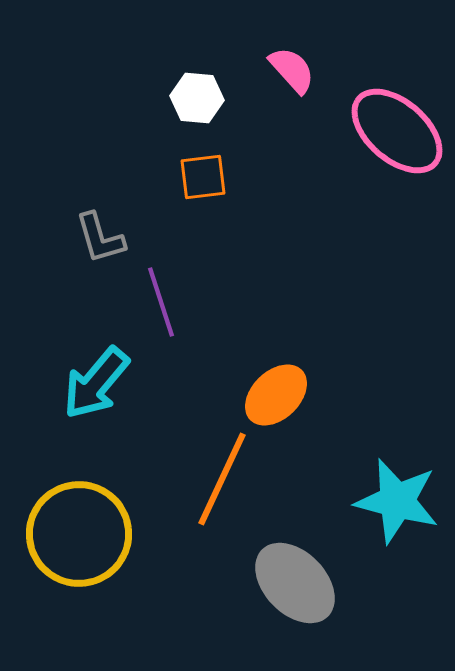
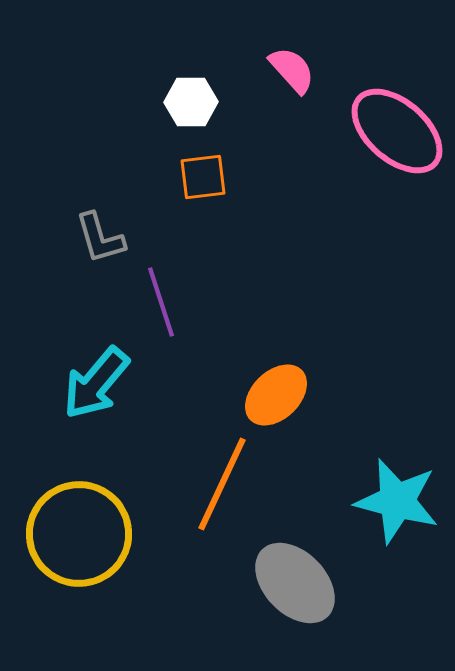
white hexagon: moved 6 px left, 4 px down; rotated 6 degrees counterclockwise
orange line: moved 5 px down
